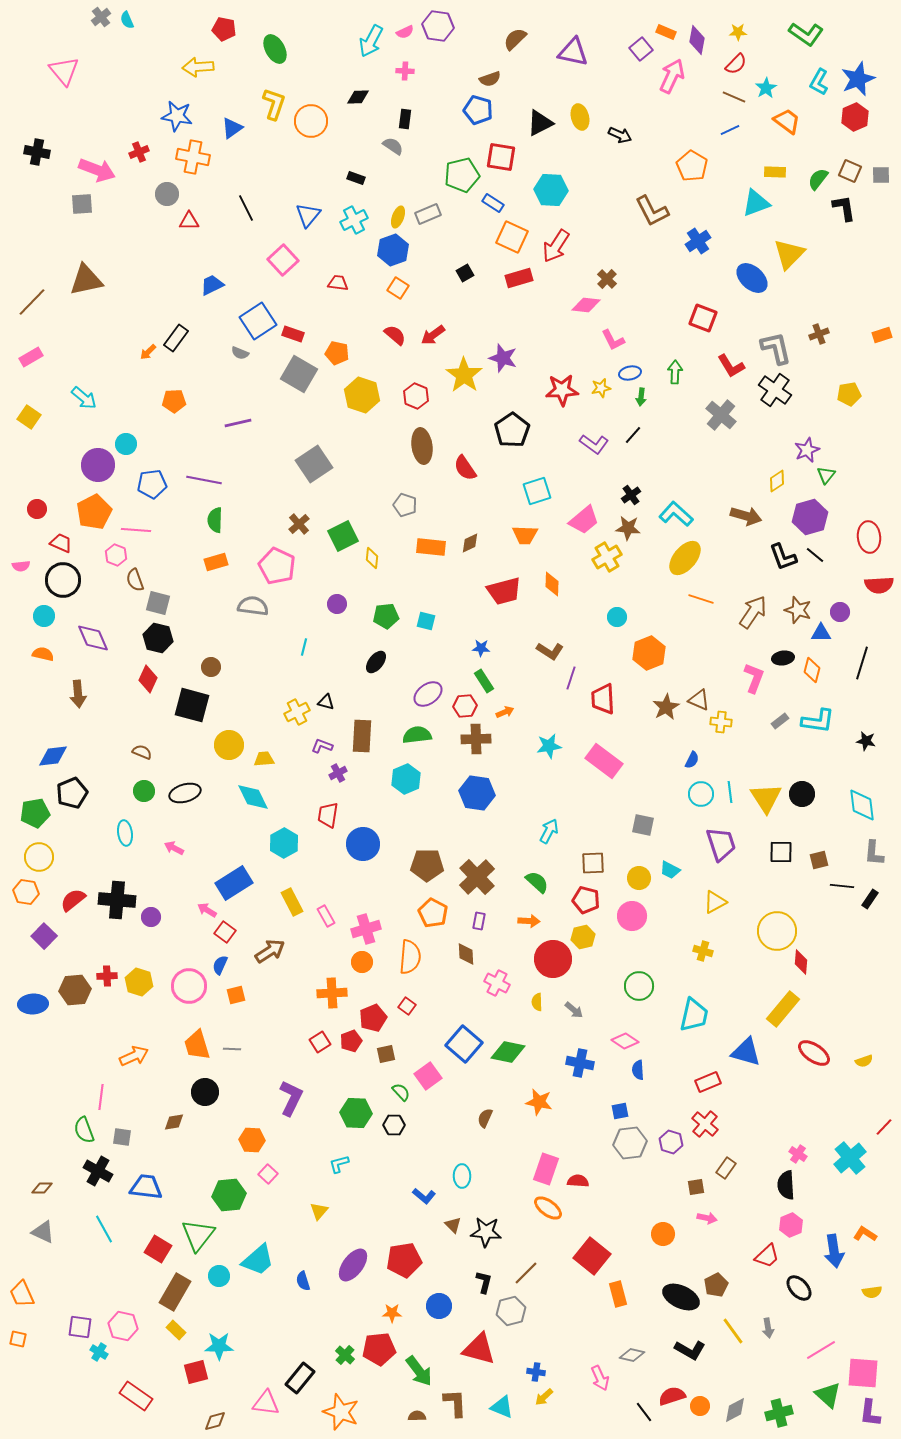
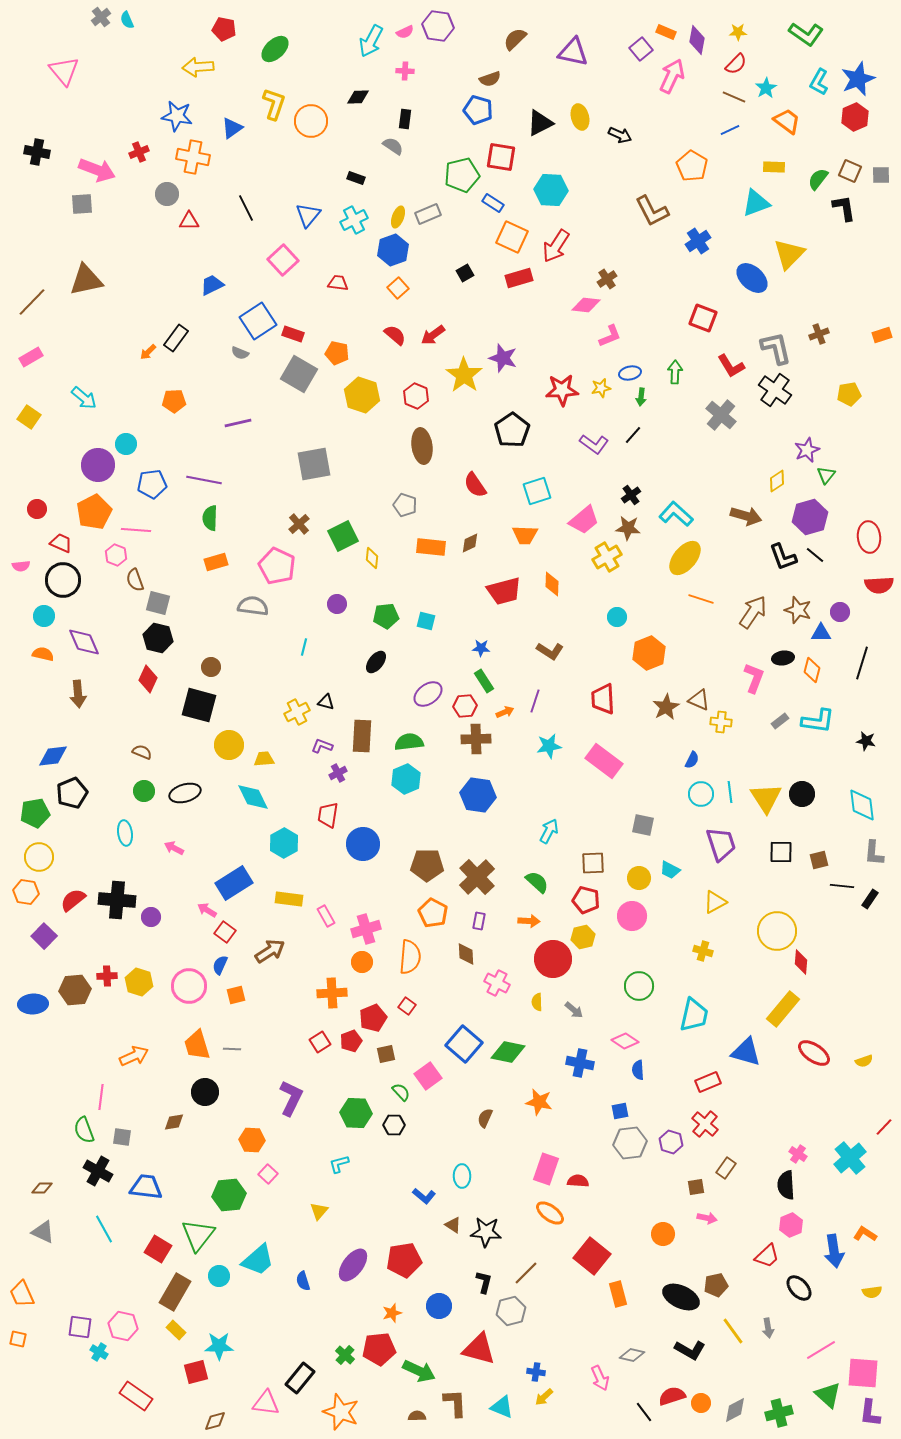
green ellipse at (275, 49): rotated 76 degrees clockwise
yellow rectangle at (775, 172): moved 1 px left, 5 px up
brown cross at (607, 279): rotated 12 degrees clockwise
orange square at (398, 288): rotated 15 degrees clockwise
pink L-shape at (613, 340): moved 3 px left, 4 px up; rotated 85 degrees counterclockwise
gray square at (314, 464): rotated 24 degrees clockwise
red semicircle at (465, 468): moved 10 px right, 17 px down
green semicircle at (215, 520): moved 5 px left, 2 px up
purple diamond at (93, 638): moved 9 px left, 4 px down
purple line at (571, 678): moved 36 px left, 23 px down
black square at (192, 705): moved 7 px right
green semicircle at (417, 735): moved 8 px left, 7 px down
blue hexagon at (477, 793): moved 1 px right, 2 px down
yellow rectangle at (292, 902): moved 3 px left, 3 px up; rotated 56 degrees counterclockwise
orange ellipse at (548, 1208): moved 2 px right, 5 px down
brown triangle at (453, 1225): rotated 12 degrees counterclockwise
brown pentagon at (716, 1285): rotated 15 degrees clockwise
orange star at (392, 1313): rotated 18 degrees counterclockwise
green arrow at (419, 1371): rotated 28 degrees counterclockwise
orange circle at (700, 1406): moved 1 px right, 3 px up
